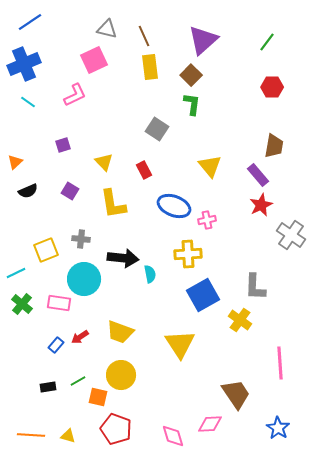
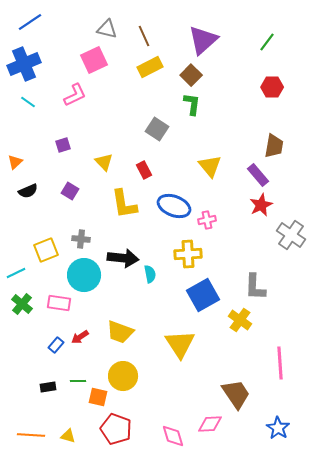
yellow rectangle at (150, 67): rotated 70 degrees clockwise
yellow L-shape at (113, 204): moved 11 px right
cyan circle at (84, 279): moved 4 px up
yellow circle at (121, 375): moved 2 px right, 1 px down
green line at (78, 381): rotated 28 degrees clockwise
